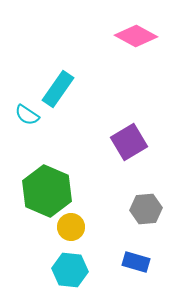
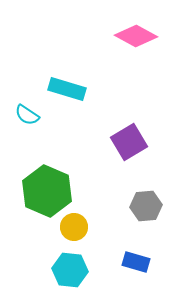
cyan rectangle: moved 9 px right; rotated 72 degrees clockwise
gray hexagon: moved 3 px up
yellow circle: moved 3 px right
